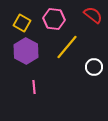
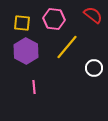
yellow square: rotated 24 degrees counterclockwise
white circle: moved 1 px down
